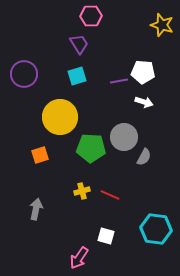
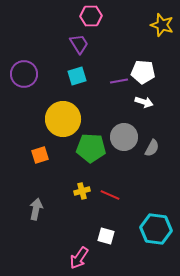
yellow circle: moved 3 px right, 2 px down
gray semicircle: moved 8 px right, 9 px up
